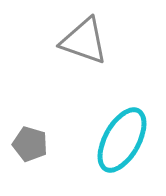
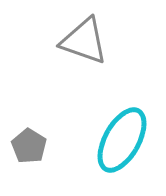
gray pentagon: moved 1 px left, 2 px down; rotated 16 degrees clockwise
